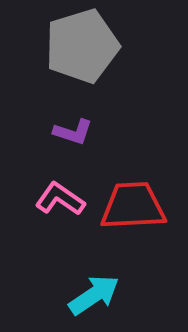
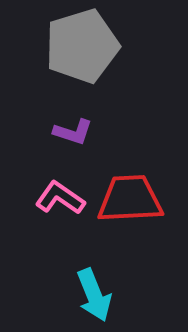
pink L-shape: moved 1 px up
red trapezoid: moved 3 px left, 7 px up
cyan arrow: rotated 102 degrees clockwise
